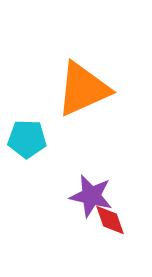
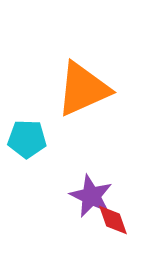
purple star: rotated 12 degrees clockwise
red diamond: moved 3 px right
